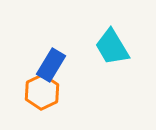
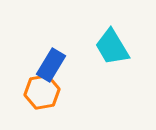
orange hexagon: rotated 16 degrees clockwise
